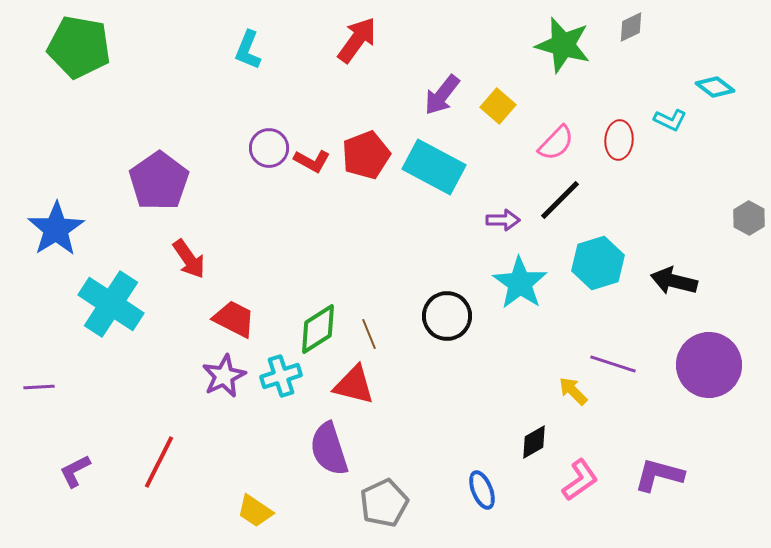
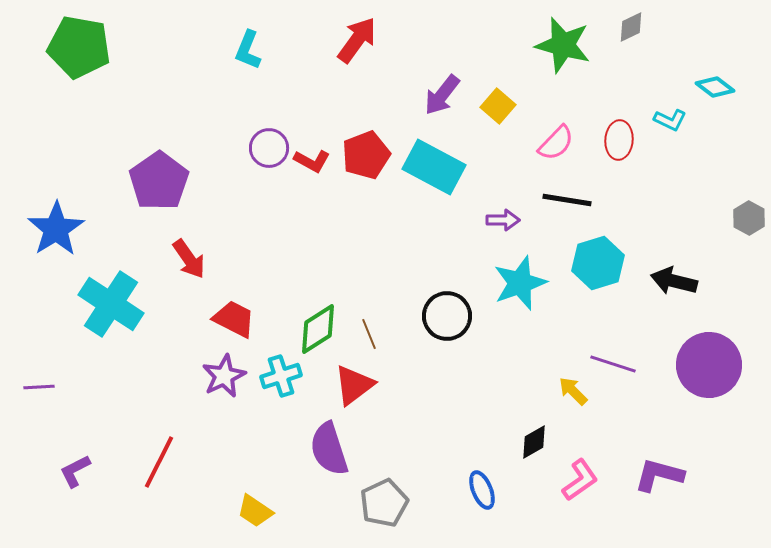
black line at (560, 200): moved 7 px right; rotated 54 degrees clockwise
cyan star at (520, 283): rotated 18 degrees clockwise
red triangle at (354, 385): rotated 51 degrees counterclockwise
